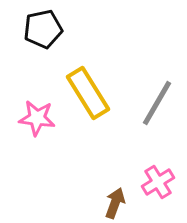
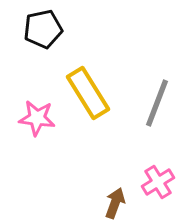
gray line: rotated 9 degrees counterclockwise
